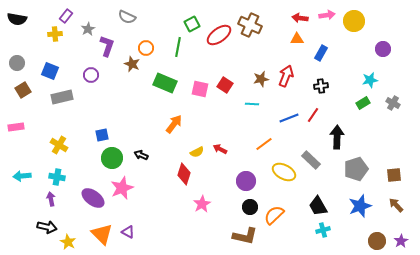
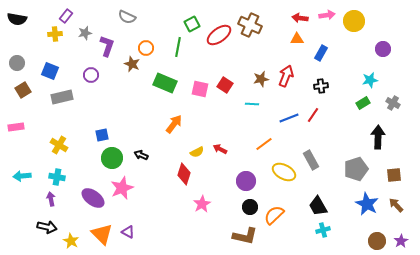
gray star at (88, 29): moved 3 px left, 4 px down; rotated 16 degrees clockwise
black arrow at (337, 137): moved 41 px right
gray rectangle at (311, 160): rotated 18 degrees clockwise
blue star at (360, 206): moved 7 px right, 2 px up; rotated 25 degrees counterclockwise
yellow star at (68, 242): moved 3 px right, 1 px up
